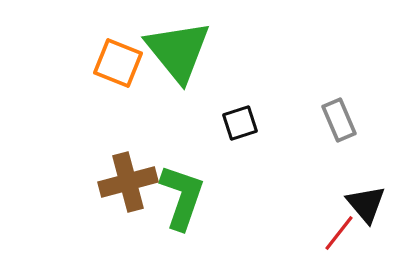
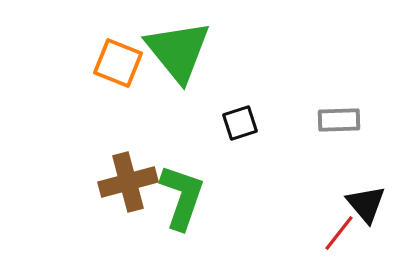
gray rectangle: rotated 69 degrees counterclockwise
